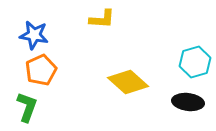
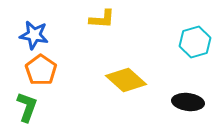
cyan hexagon: moved 20 px up
orange pentagon: rotated 12 degrees counterclockwise
yellow diamond: moved 2 px left, 2 px up
